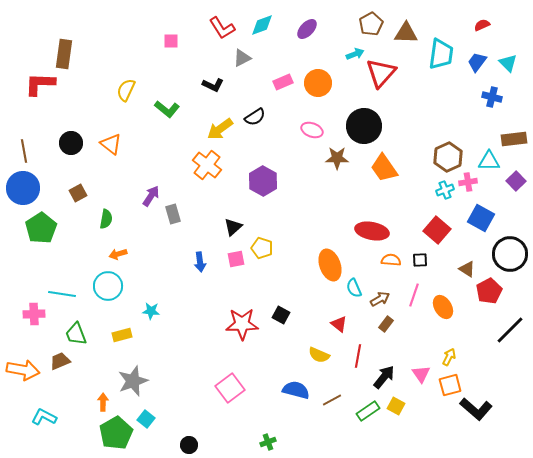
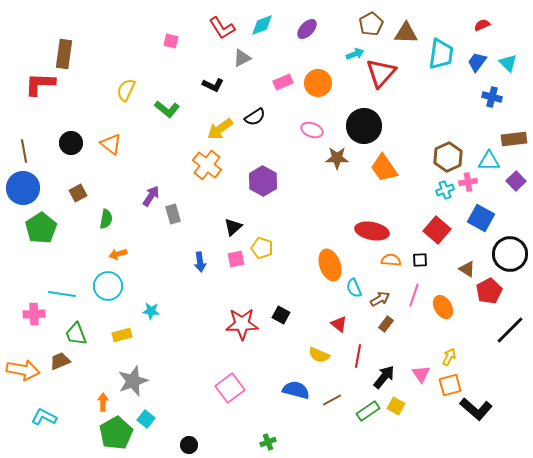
pink square at (171, 41): rotated 14 degrees clockwise
